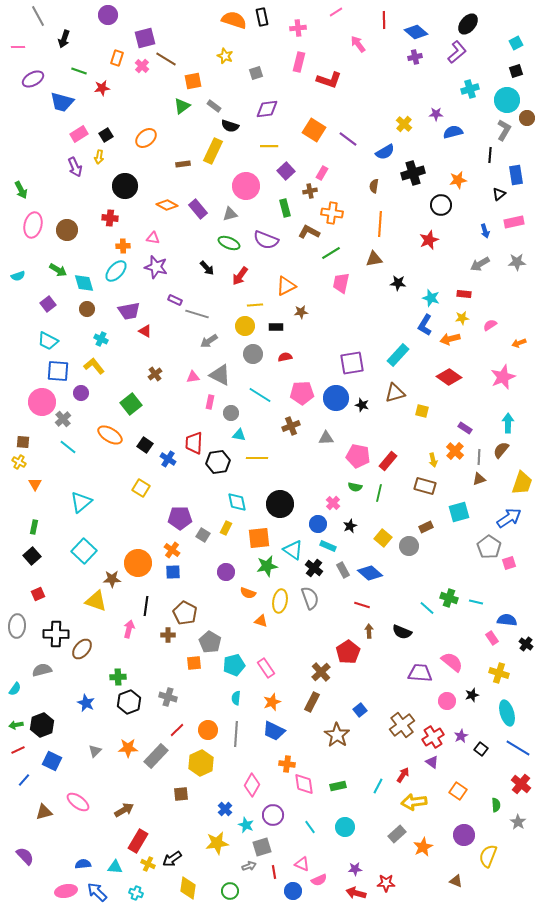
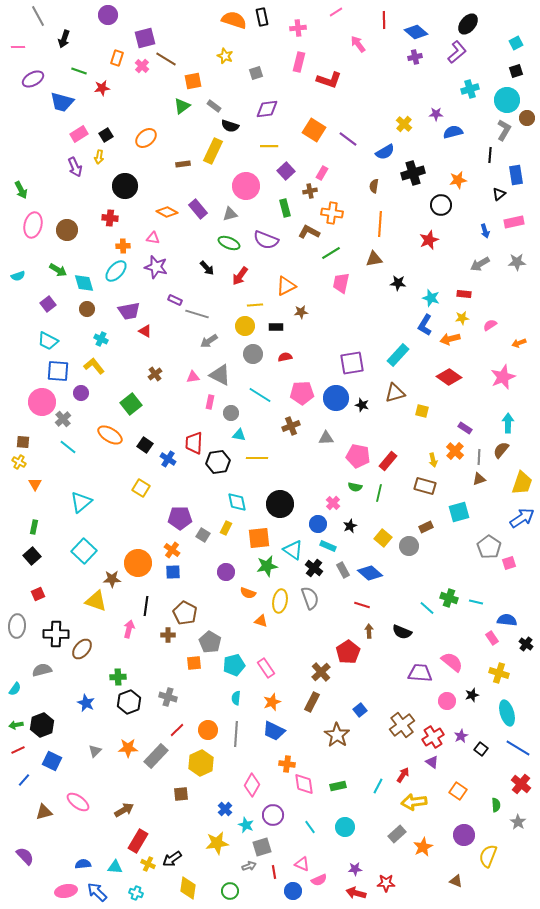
orange diamond at (167, 205): moved 7 px down
blue arrow at (509, 518): moved 13 px right
